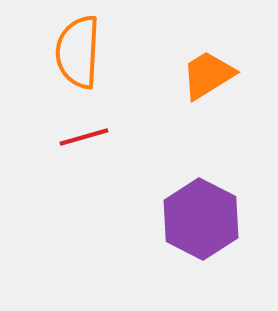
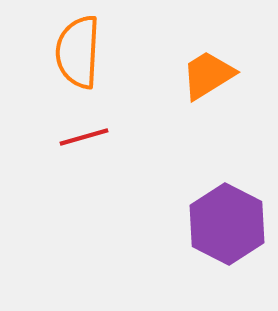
purple hexagon: moved 26 px right, 5 px down
